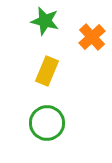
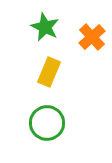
green star: moved 6 px down; rotated 12 degrees clockwise
yellow rectangle: moved 2 px right, 1 px down
